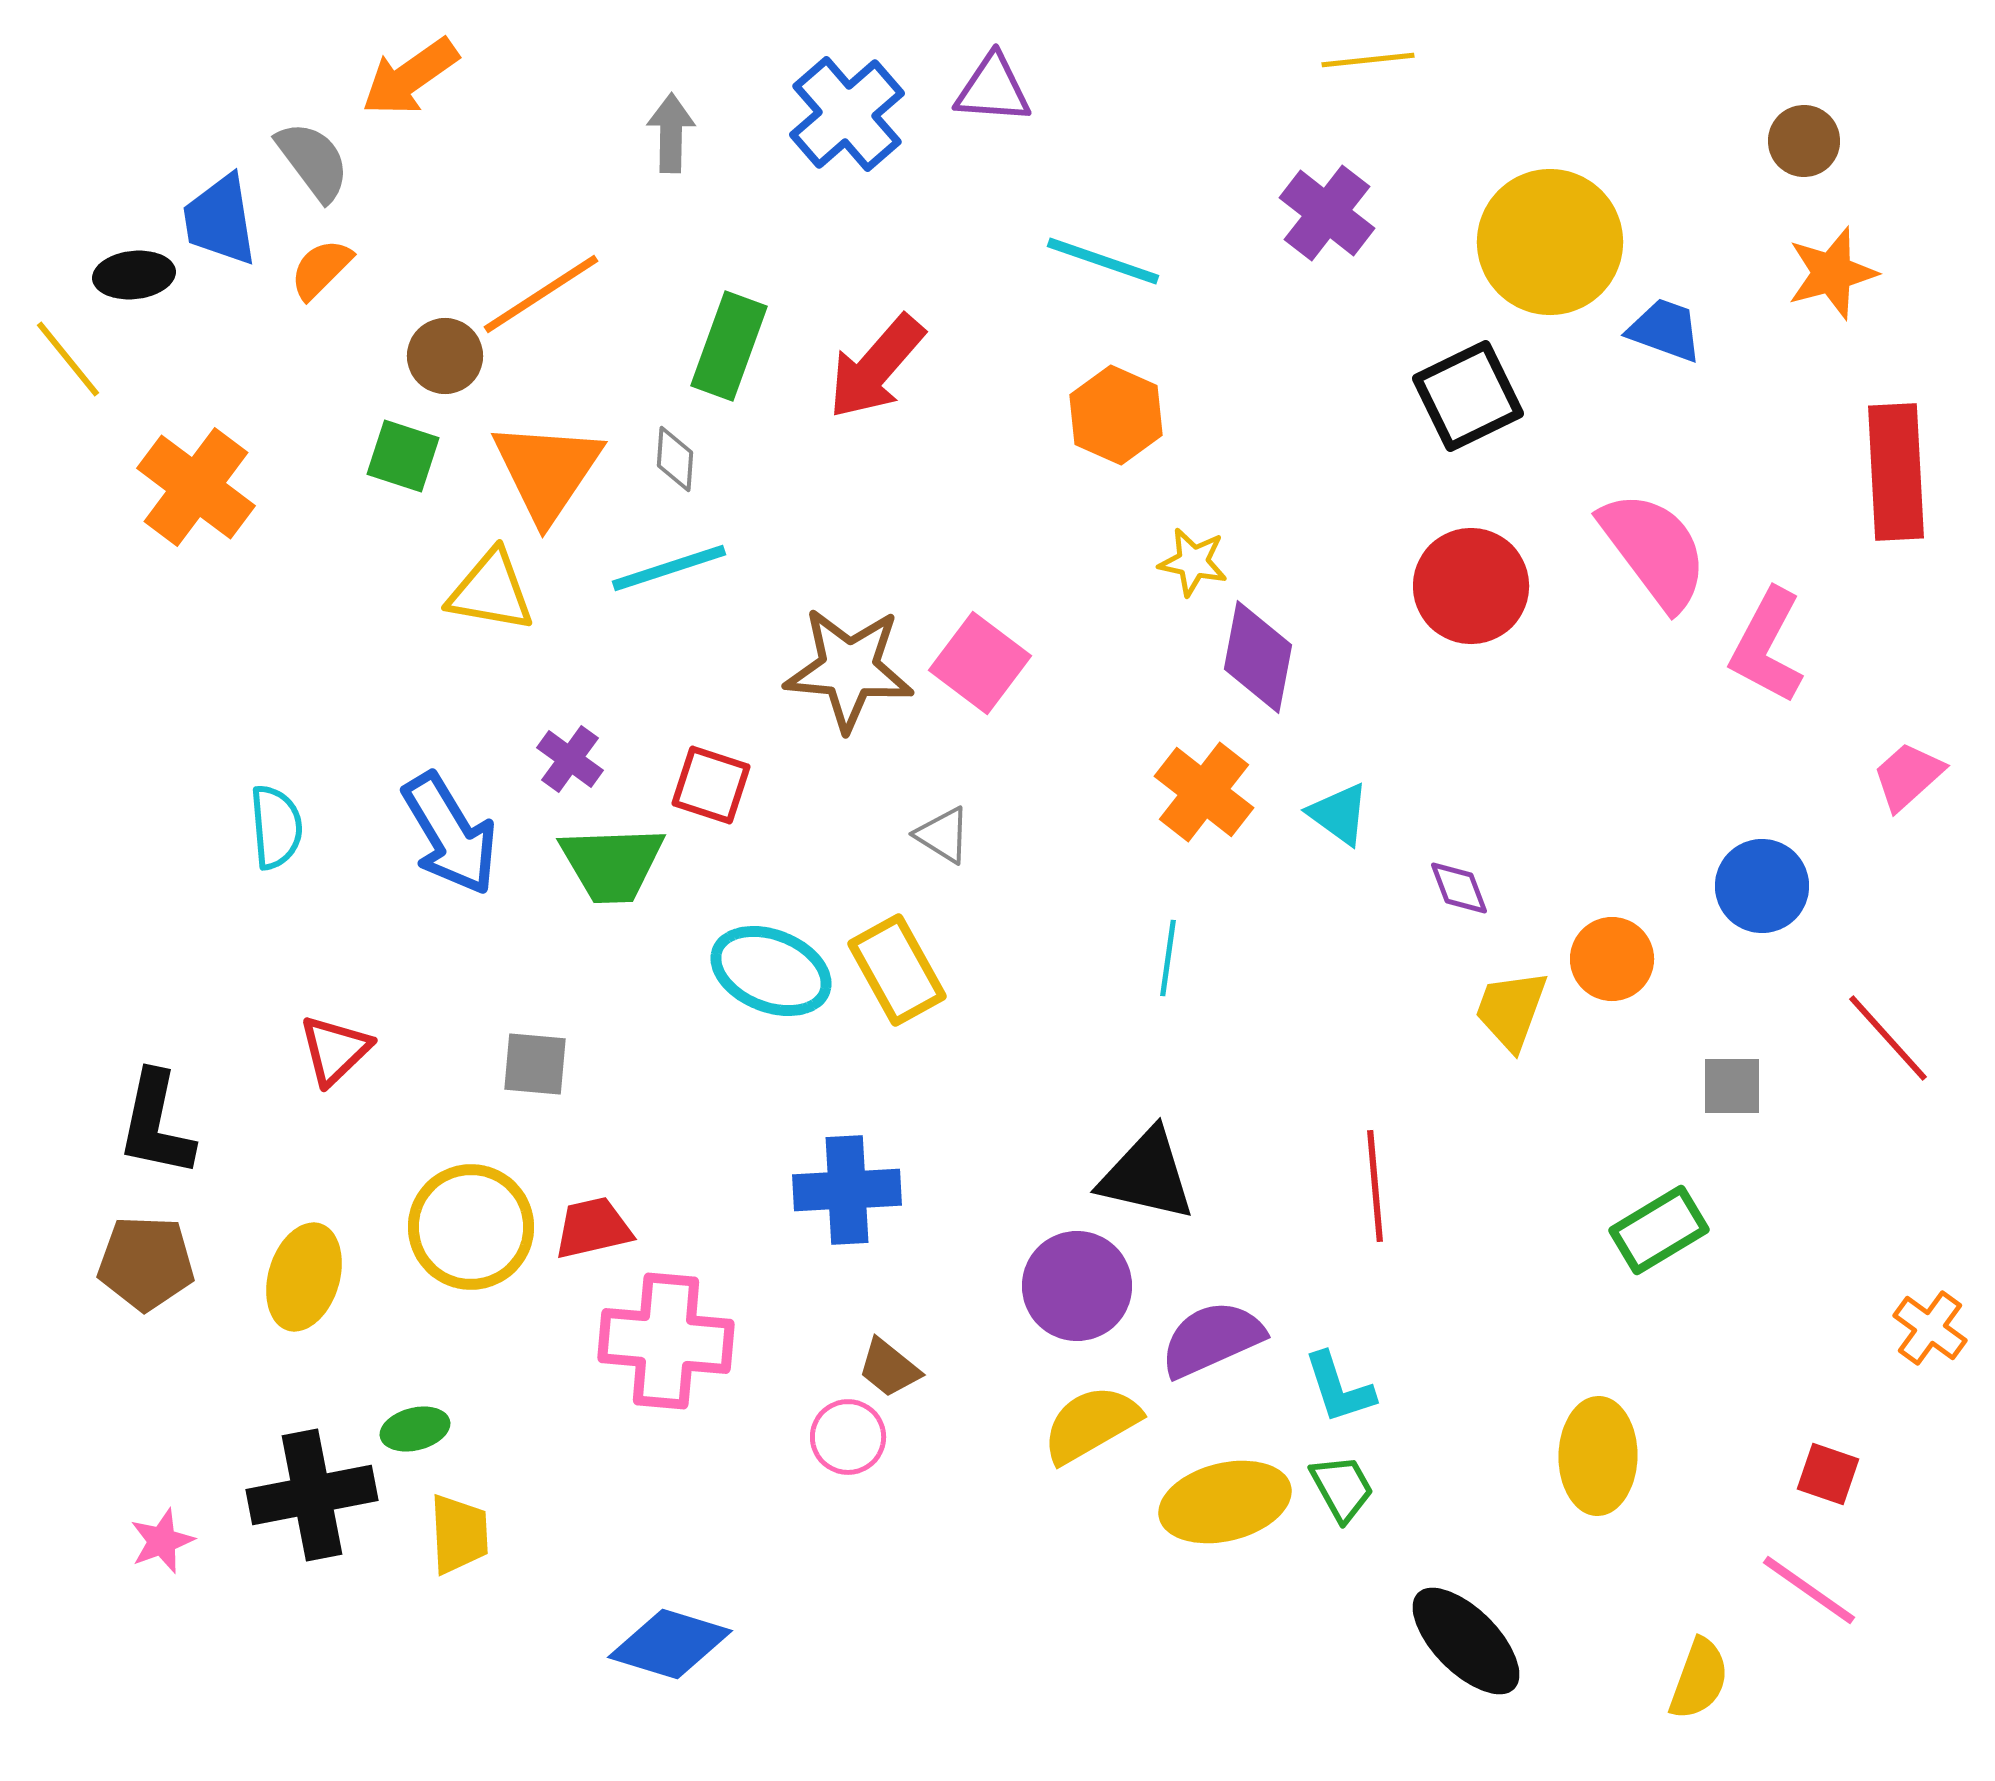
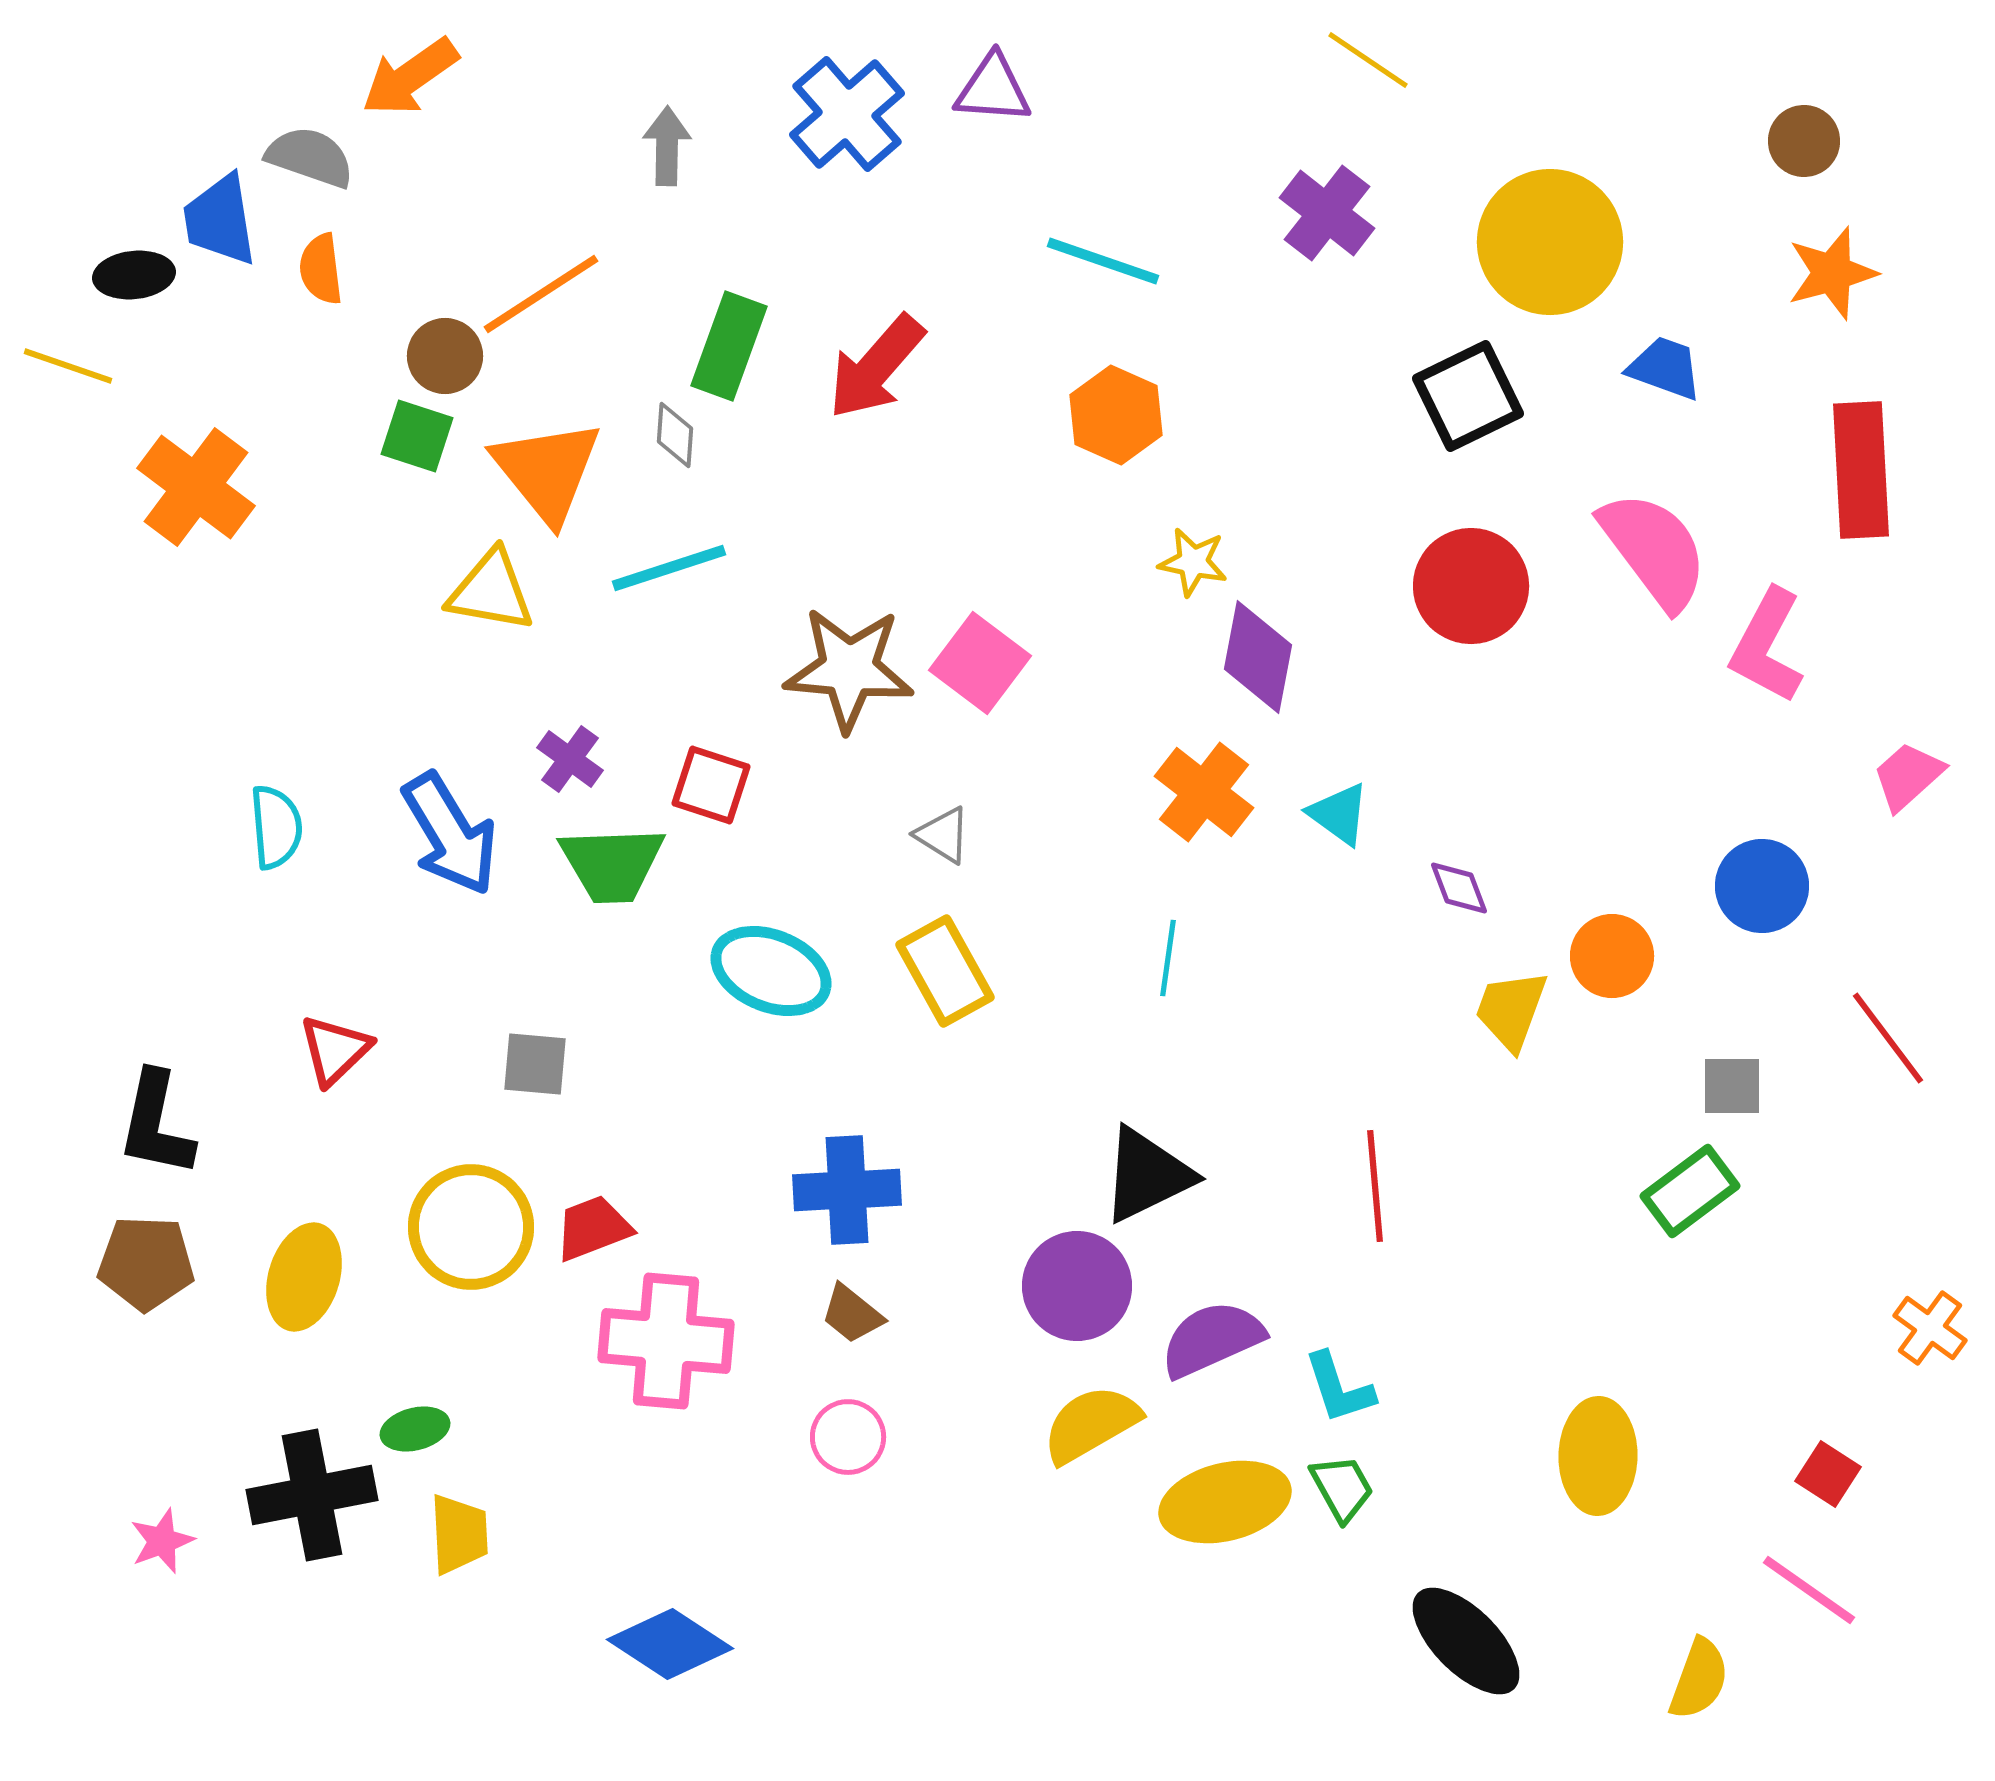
yellow line at (1368, 60): rotated 40 degrees clockwise
gray arrow at (671, 133): moved 4 px left, 13 px down
gray semicircle at (313, 161): moved 3 px left, 4 px up; rotated 34 degrees counterclockwise
orange semicircle at (321, 269): rotated 52 degrees counterclockwise
blue trapezoid at (1665, 330): moved 38 px down
yellow line at (68, 359): moved 7 px down; rotated 32 degrees counterclockwise
green square at (403, 456): moved 14 px right, 20 px up
gray diamond at (675, 459): moved 24 px up
orange triangle at (547, 471): rotated 13 degrees counterclockwise
red rectangle at (1896, 472): moved 35 px left, 2 px up
orange circle at (1612, 959): moved 3 px up
yellow rectangle at (897, 970): moved 48 px right, 1 px down
red line at (1888, 1038): rotated 5 degrees clockwise
black triangle at (1147, 1175): rotated 39 degrees counterclockwise
red trapezoid at (593, 1228): rotated 8 degrees counterclockwise
green rectangle at (1659, 1230): moved 31 px right, 39 px up; rotated 6 degrees counterclockwise
brown trapezoid at (889, 1368): moved 37 px left, 54 px up
red square at (1828, 1474): rotated 14 degrees clockwise
blue diamond at (670, 1644): rotated 16 degrees clockwise
